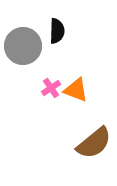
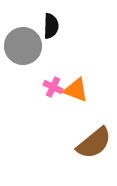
black semicircle: moved 6 px left, 5 px up
pink cross: moved 2 px right, 1 px up; rotated 30 degrees counterclockwise
